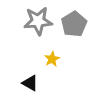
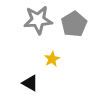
gray star: moved 1 px up
